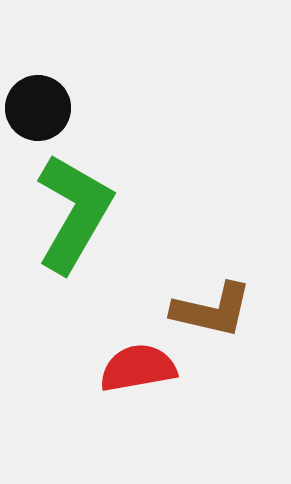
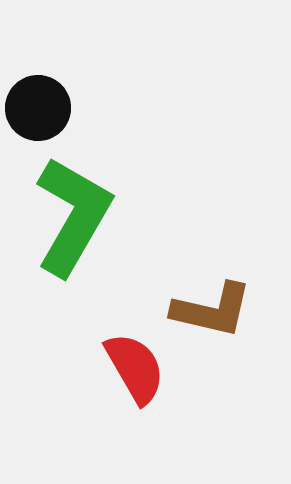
green L-shape: moved 1 px left, 3 px down
red semicircle: moved 3 px left; rotated 70 degrees clockwise
